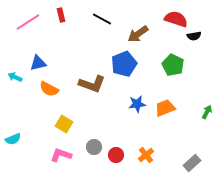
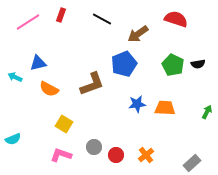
red rectangle: rotated 32 degrees clockwise
black semicircle: moved 4 px right, 28 px down
brown L-shape: rotated 40 degrees counterclockwise
orange trapezoid: rotated 25 degrees clockwise
